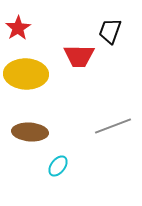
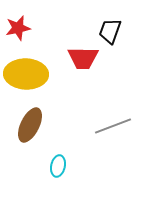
red star: rotated 20 degrees clockwise
red trapezoid: moved 4 px right, 2 px down
brown ellipse: moved 7 px up; rotated 68 degrees counterclockwise
cyan ellipse: rotated 25 degrees counterclockwise
